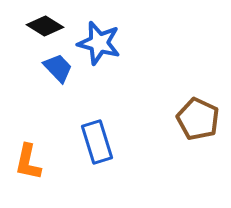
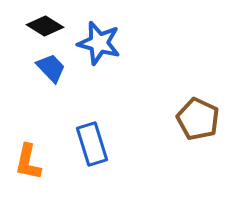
blue trapezoid: moved 7 px left
blue rectangle: moved 5 px left, 2 px down
